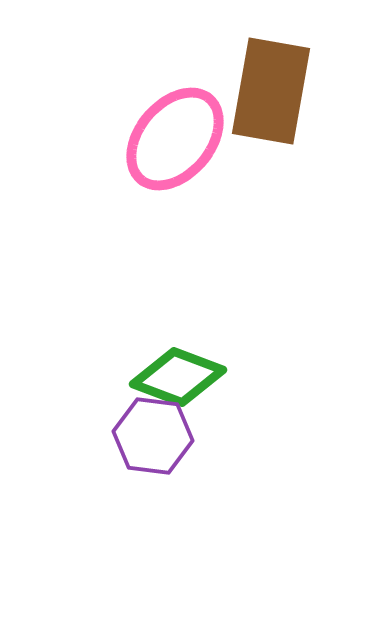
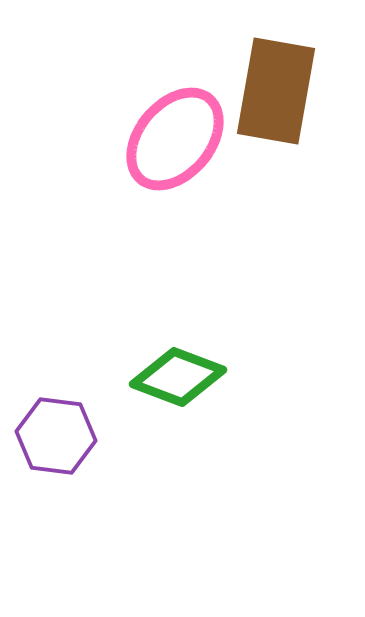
brown rectangle: moved 5 px right
purple hexagon: moved 97 px left
